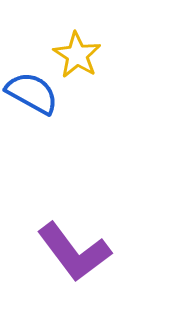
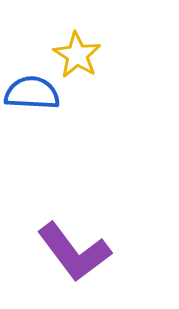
blue semicircle: rotated 26 degrees counterclockwise
